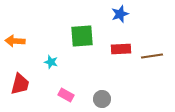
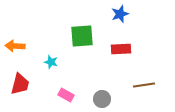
orange arrow: moved 5 px down
brown line: moved 8 px left, 29 px down
